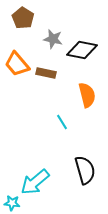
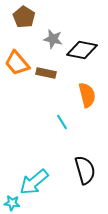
brown pentagon: moved 1 px right, 1 px up
orange trapezoid: moved 1 px up
cyan arrow: moved 1 px left
